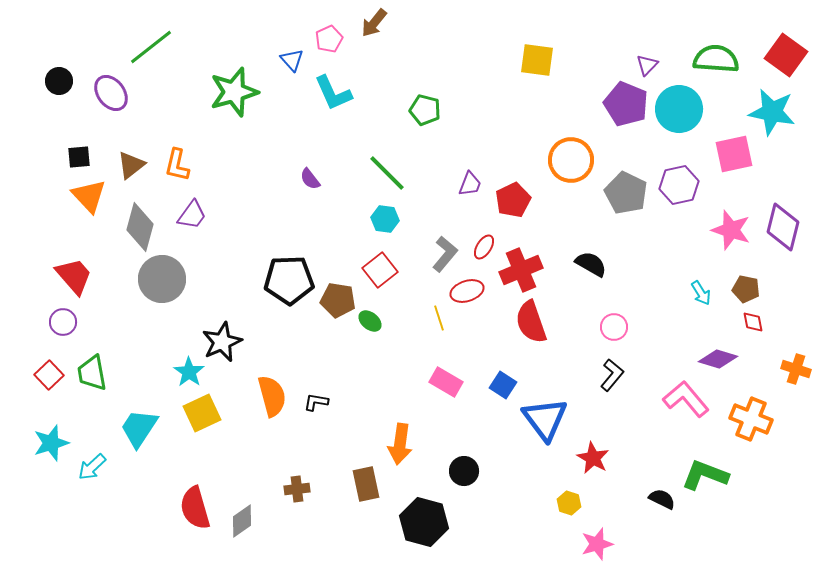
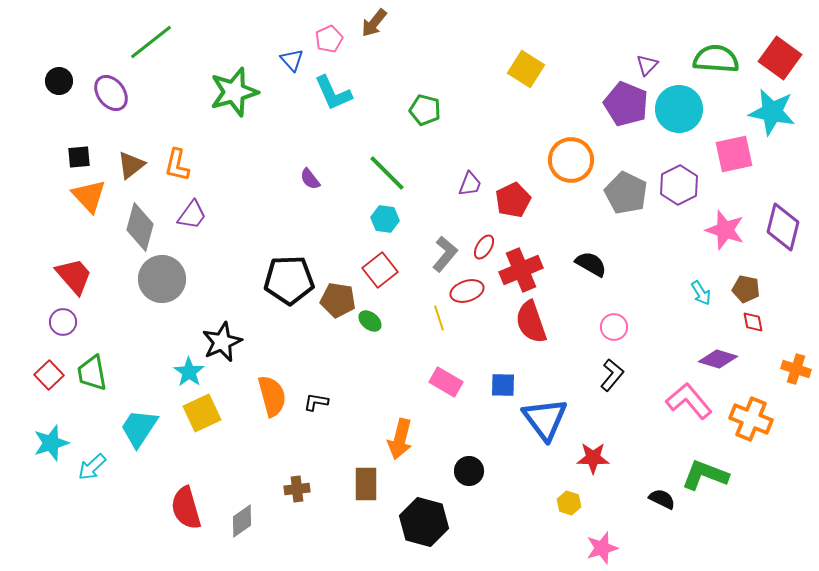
green line at (151, 47): moved 5 px up
red square at (786, 55): moved 6 px left, 3 px down
yellow square at (537, 60): moved 11 px left, 9 px down; rotated 24 degrees clockwise
purple hexagon at (679, 185): rotated 15 degrees counterclockwise
pink star at (731, 230): moved 6 px left
blue square at (503, 385): rotated 32 degrees counterclockwise
pink L-shape at (686, 399): moved 3 px right, 2 px down
orange arrow at (400, 444): moved 5 px up; rotated 6 degrees clockwise
red star at (593, 458): rotated 28 degrees counterclockwise
black circle at (464, 471): moved 5 px right
brown rectangle at (366, 484): rotated 12 degrees clockwise
red semicircle at (195, 508): moved 9 px left
pink star at (597, 544): moved 5 px right, 4 px down
